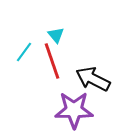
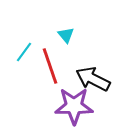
cyan triangle: moved 10 px right
red line: moved 2 px left, 5 px down
purple star: moved 4 px up
